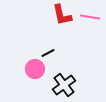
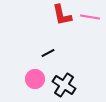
pink circle: moved 10 px down
black cross: rotated 20 degrees counterclockwise
